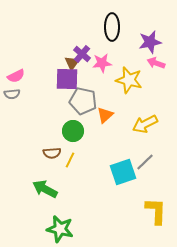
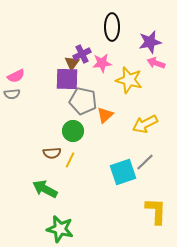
purple cross: rotated 24 degrees clockwise
